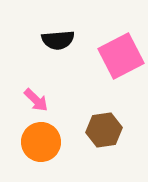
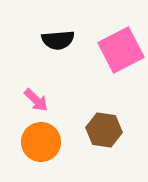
pink square: moved 6 px up
brown hexagon: rotated 16 degrees clockwise
